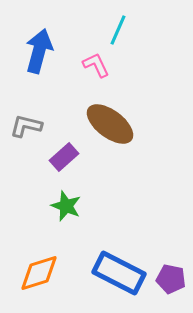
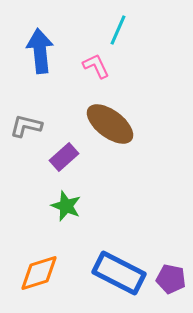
blue arrow: moved 1 px right; rotated 21 degrees counterclockwise
pink L-shape: moved 1 px down
